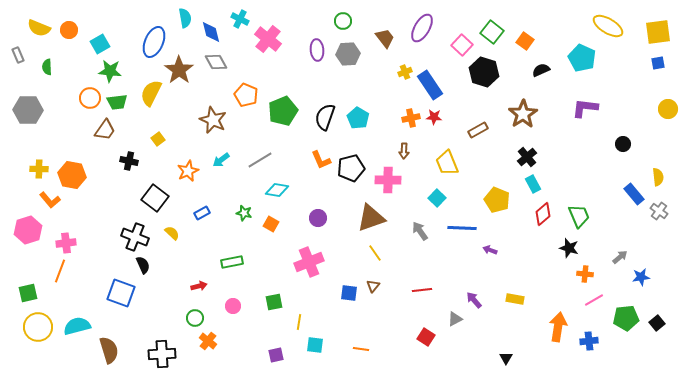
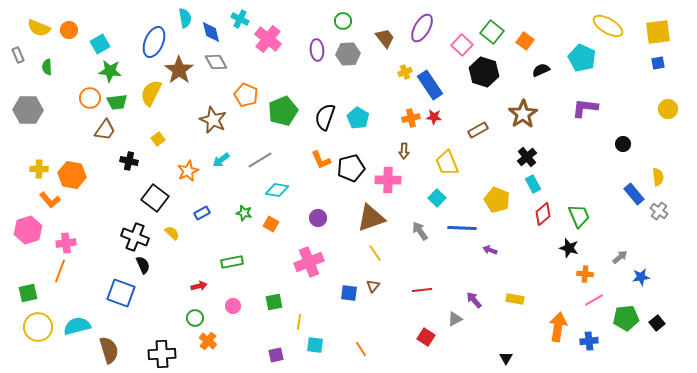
orange line at (361, 349): rotated 49 degrees clockwise
